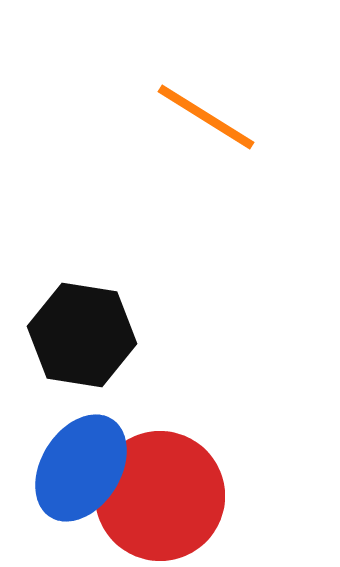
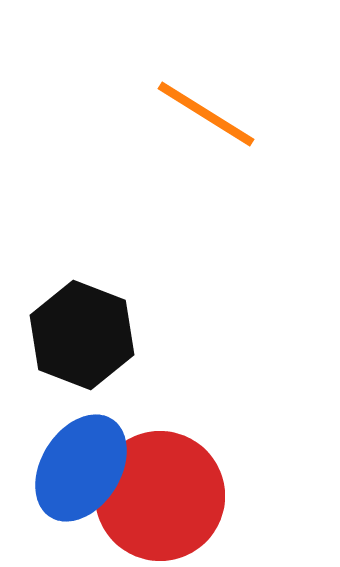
orange line: moved 3 px up
black hexagon: rotated 12 degrees clockwise
